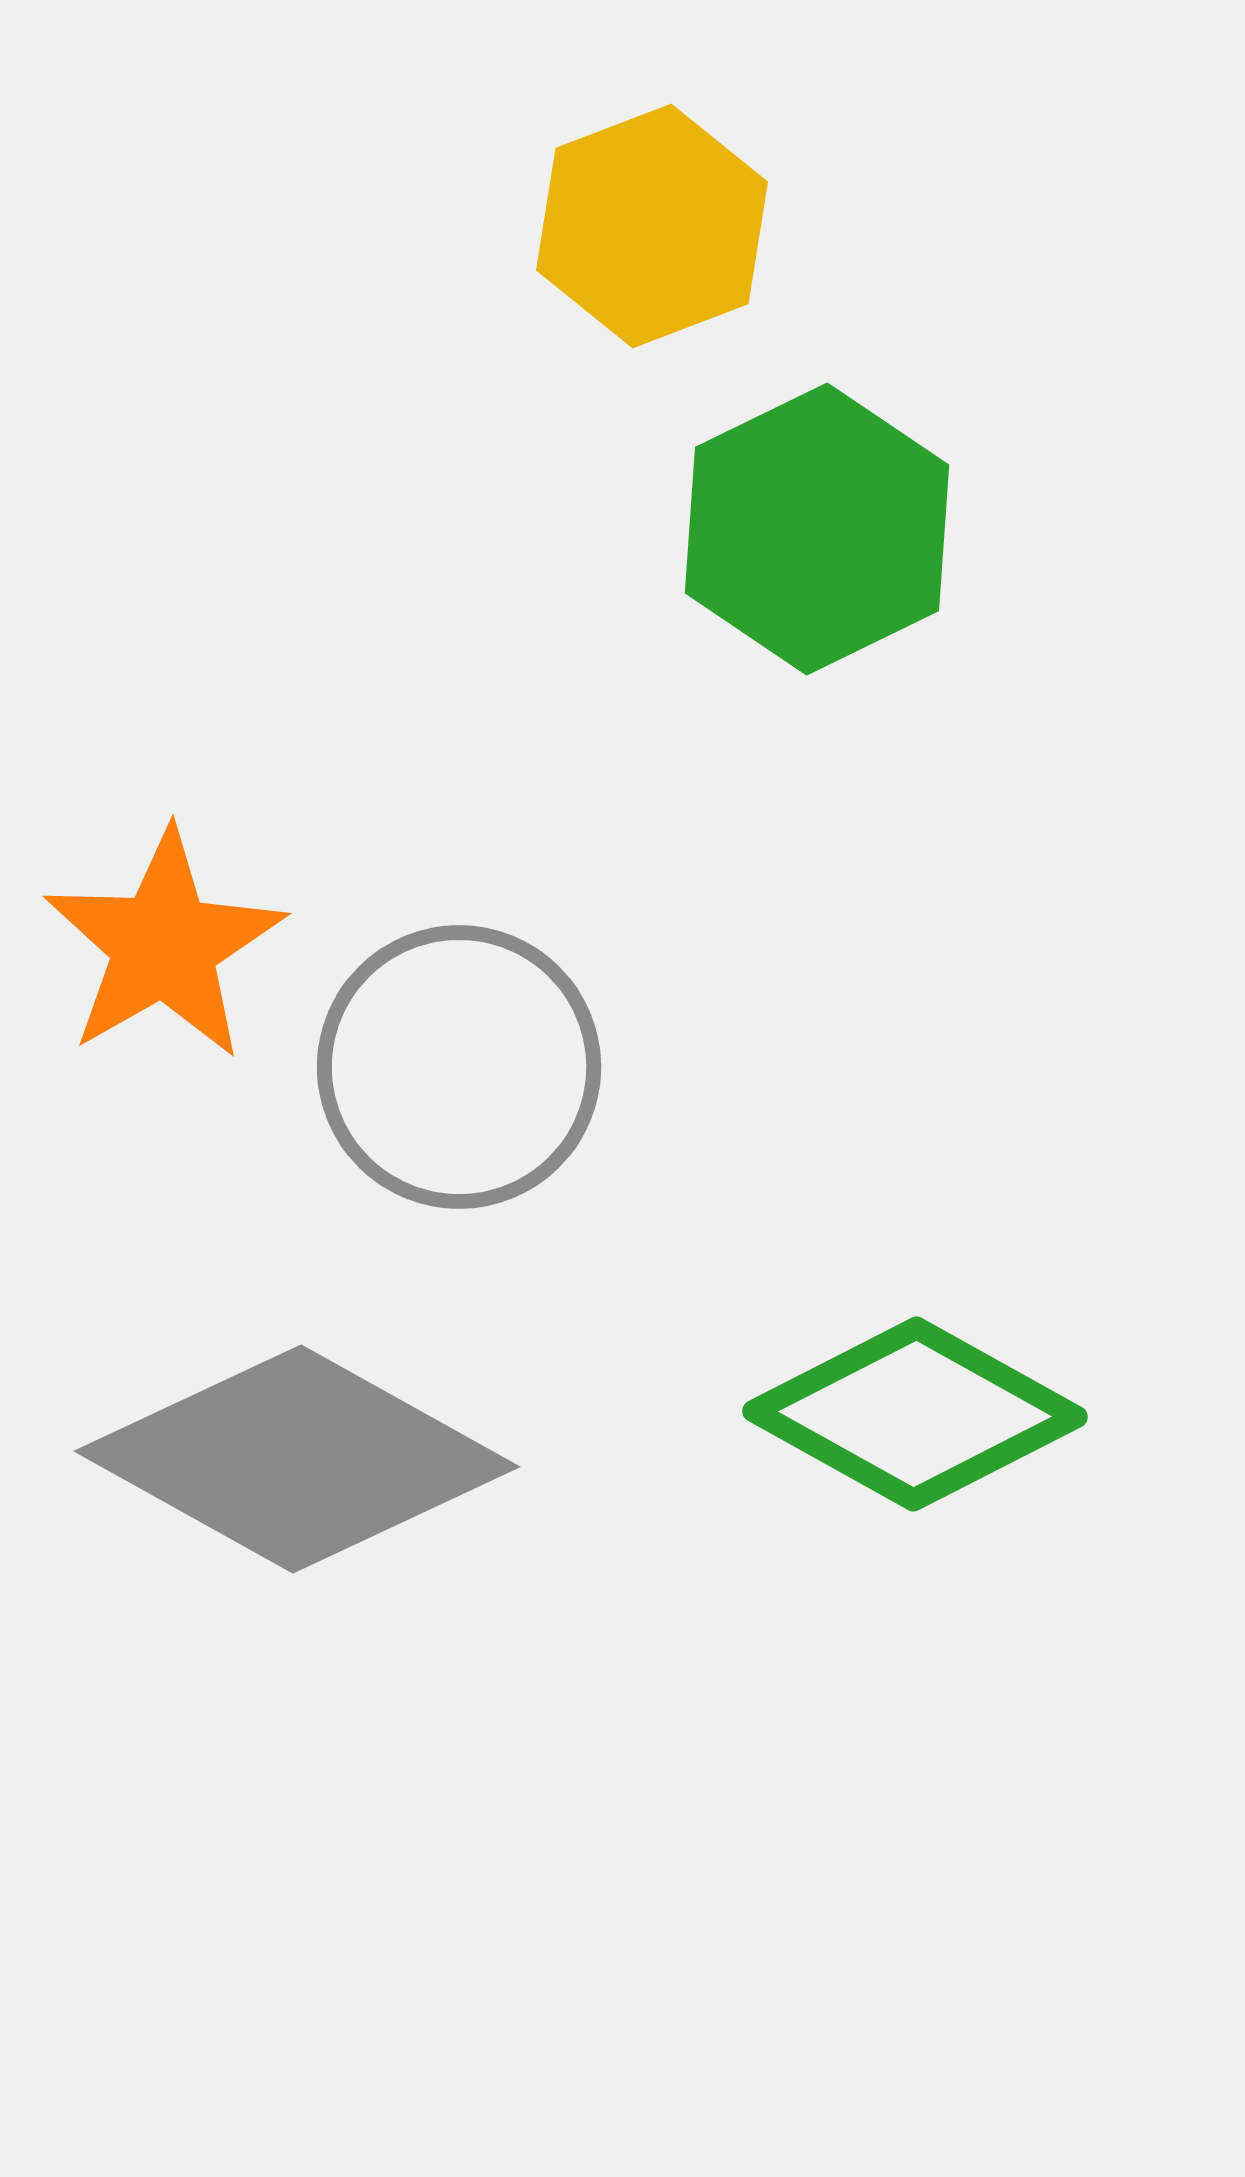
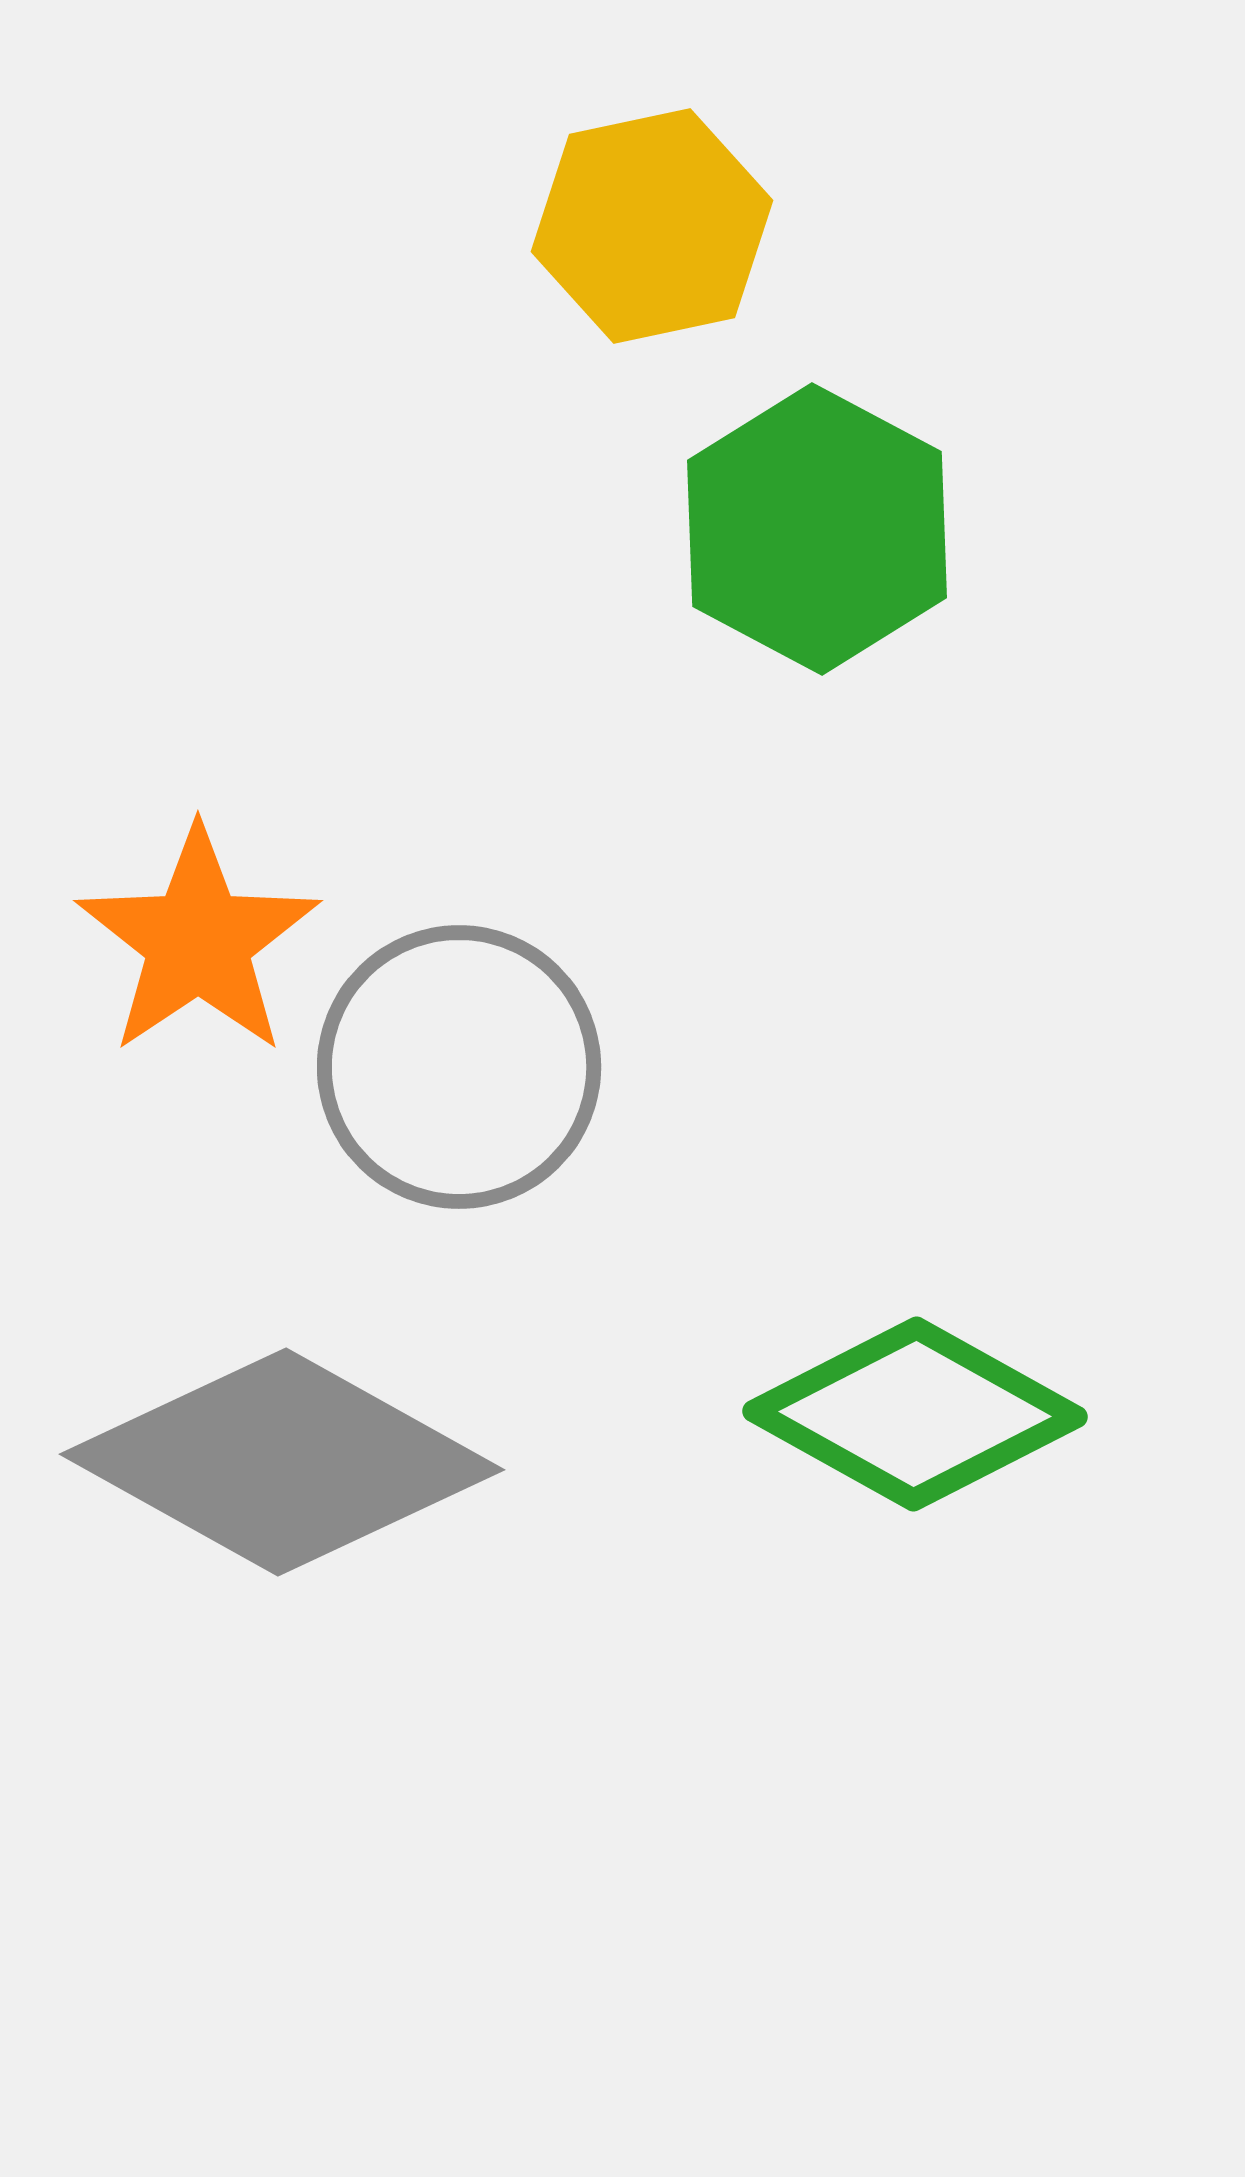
yellow hexagon: rotated 9 degrees clockwise
green hexagon: rotated 6 degrees counterclockwise
orange star: moved 34 px right, 4 px up; rotated 4 degrees counterclockwise
gray diamond: moved 15 px left, 3 px down
